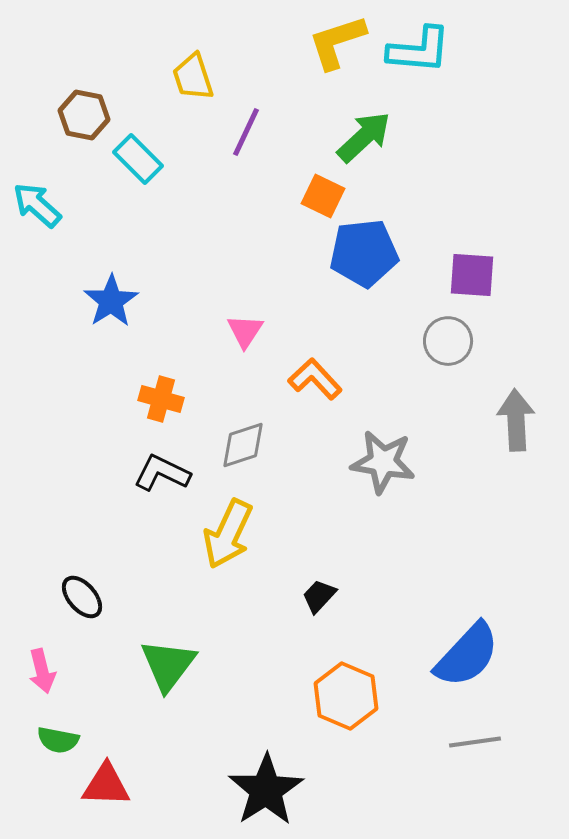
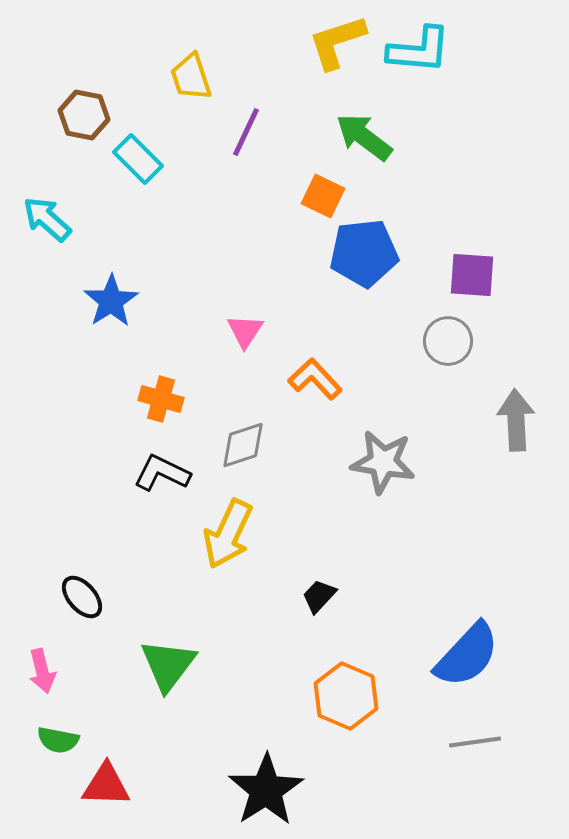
yellow trapezoid: moved 2 px left
green arrow: rotated 100 degrees counterclockwise
cyan arrow: moved 10 px right, 14 px down
